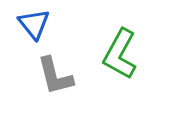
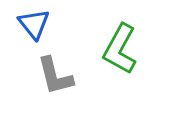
green L-shape: moved 5 px up
